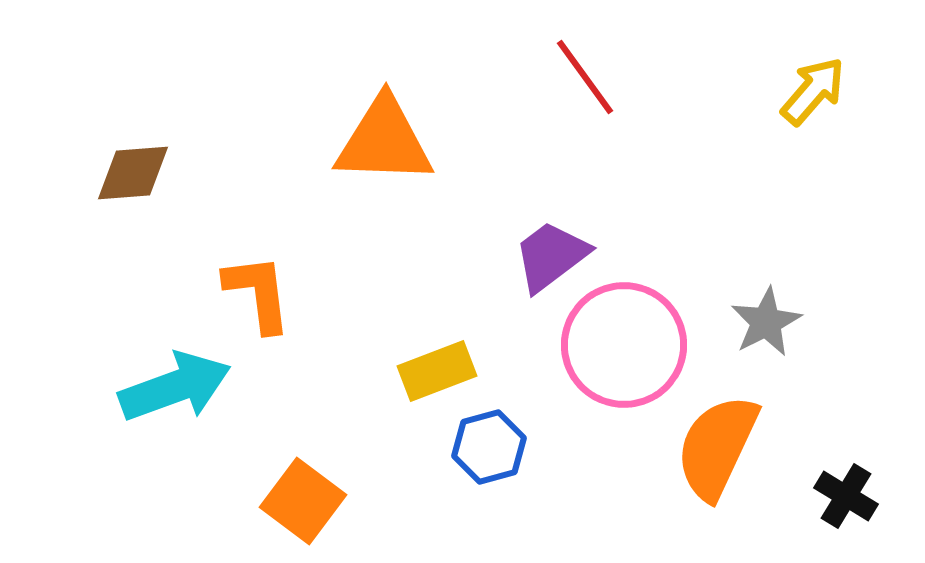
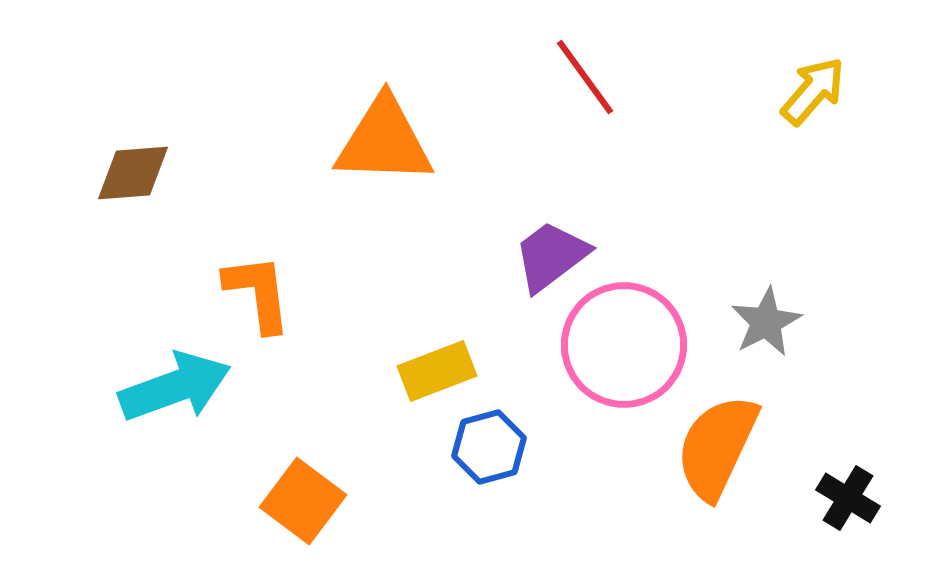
black cross: moved 2 px right, 2 px down
